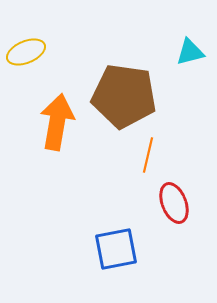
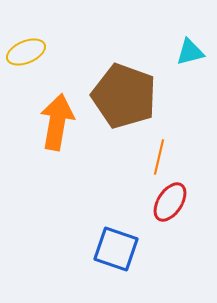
brown pentagon: rotated 12 degrees clockwise
orange line: moved 11 px right, 2 px down
red ellipse: moved 4 px left, 1 px up; rotated 54 degrees clockwise
blue square: rotated 30 degrees clockwise
